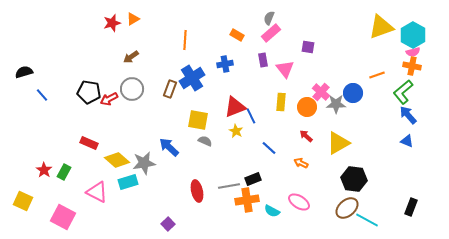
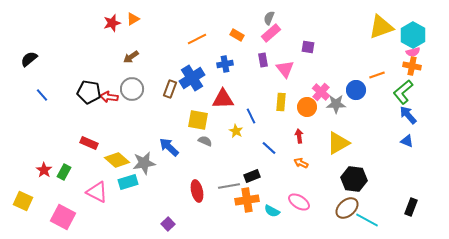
orange line at (185, 40): moved 12 px right, 1 px up; rotated 60 degrees clockwise
black semicircle at (24, 72): moved 5 px right, 13 px up; rotated 24 degrees counterclockwise
blue circle at (353, 93): moved 3 px right, 3 px up
red arrow at (109, 99): moved 2 px up; rotated 36 degrees clockwise
red triangle at (235, 107): moved 12 px left, 8 px up; rotated 20 degrees clockwise
red arrow at (306, 136): moved 7 px left; rotated 40 degrees clockwise
black rectangle at (253, 179): moved 1 px left, 3 px up
